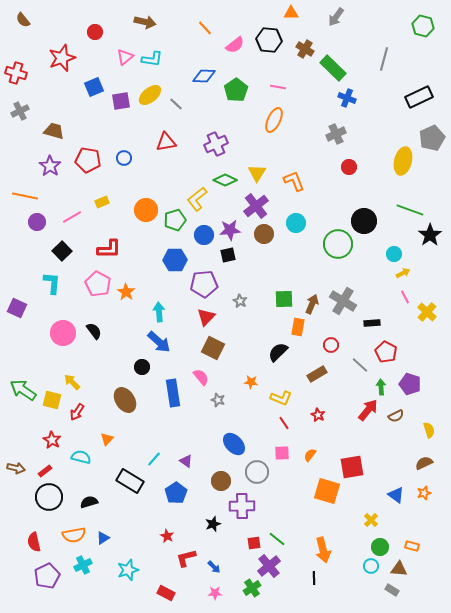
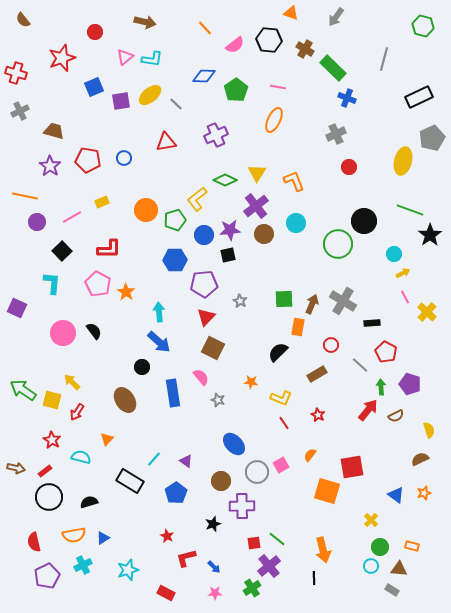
orange triangle at (291, 13): rotated 21 degrees clockwise
purple cross at (216, 144): moved 9 px up
pink square at (282, 453): moved 1 px left, 12 px down; rotated 28 degrees counterclockwise
brown semicircle at (424, 463): moved 4 px left, 4 px up
